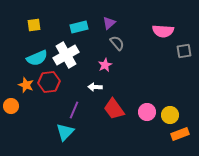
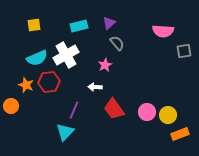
cyan rectangle: moved 1 px up
yellow circle: moved 2 px left
